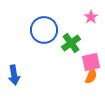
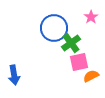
blue circle: moved 10 px right, 2 px up
pink square: moved 12 px left
orange semicircle: rotated 140 degrees counterclockwise
